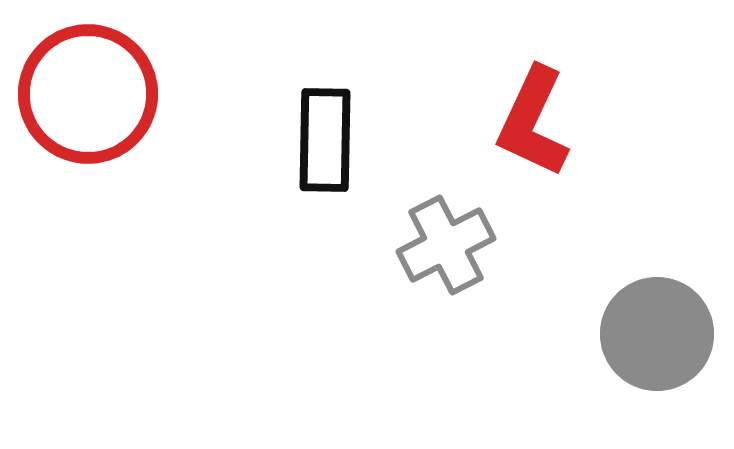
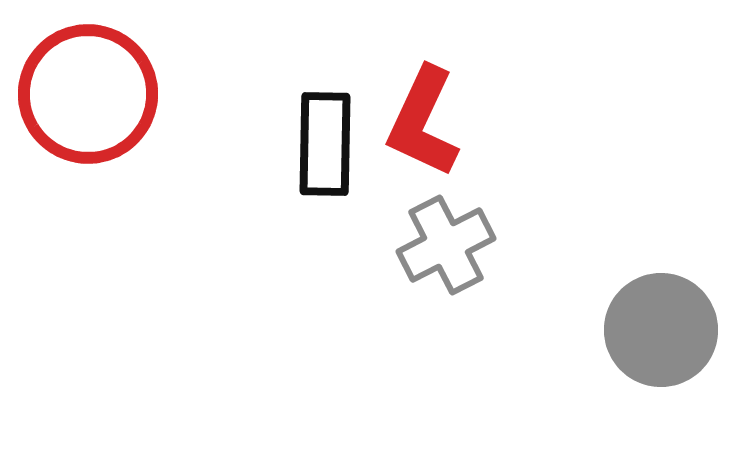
red L-shape: moved 110 px left
black rectangle: moved 4 px down
gray circle: moved 4 px right, 4 px up
